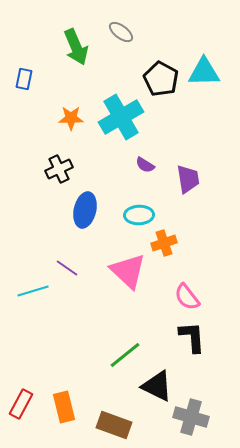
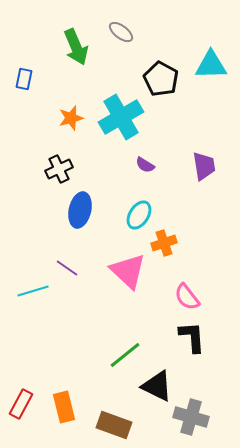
cyan triangle: moved 7 px right, 7 px up
orange star: rotated 15 degrees counterclockwise
purple trapezoid: moved 16 px right, 13 px up
blue ellipse: moved 5 px left
cyan ellipse: rotated 56 degrees counterclockwise
